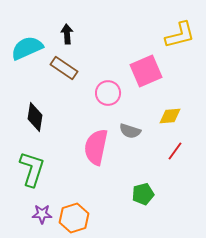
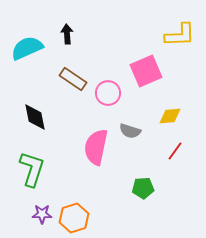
yellow L-shape: rotated 12 degrees clockwise
brown rectangle: moved 9 px right, 11 px down
black diamond: rotated 20 degrees counterclockwise
green pentagon: moved 6 px up; rotated 10 degrees clockwise
